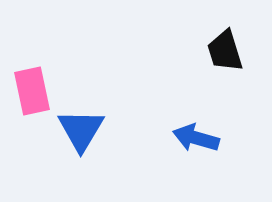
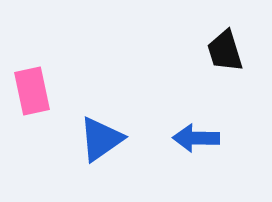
blue triangle: moved 20 px right, 9 px down; rotated 24 degrees clockwise
blue arrow: rotated 15 degrees counterclockwise
